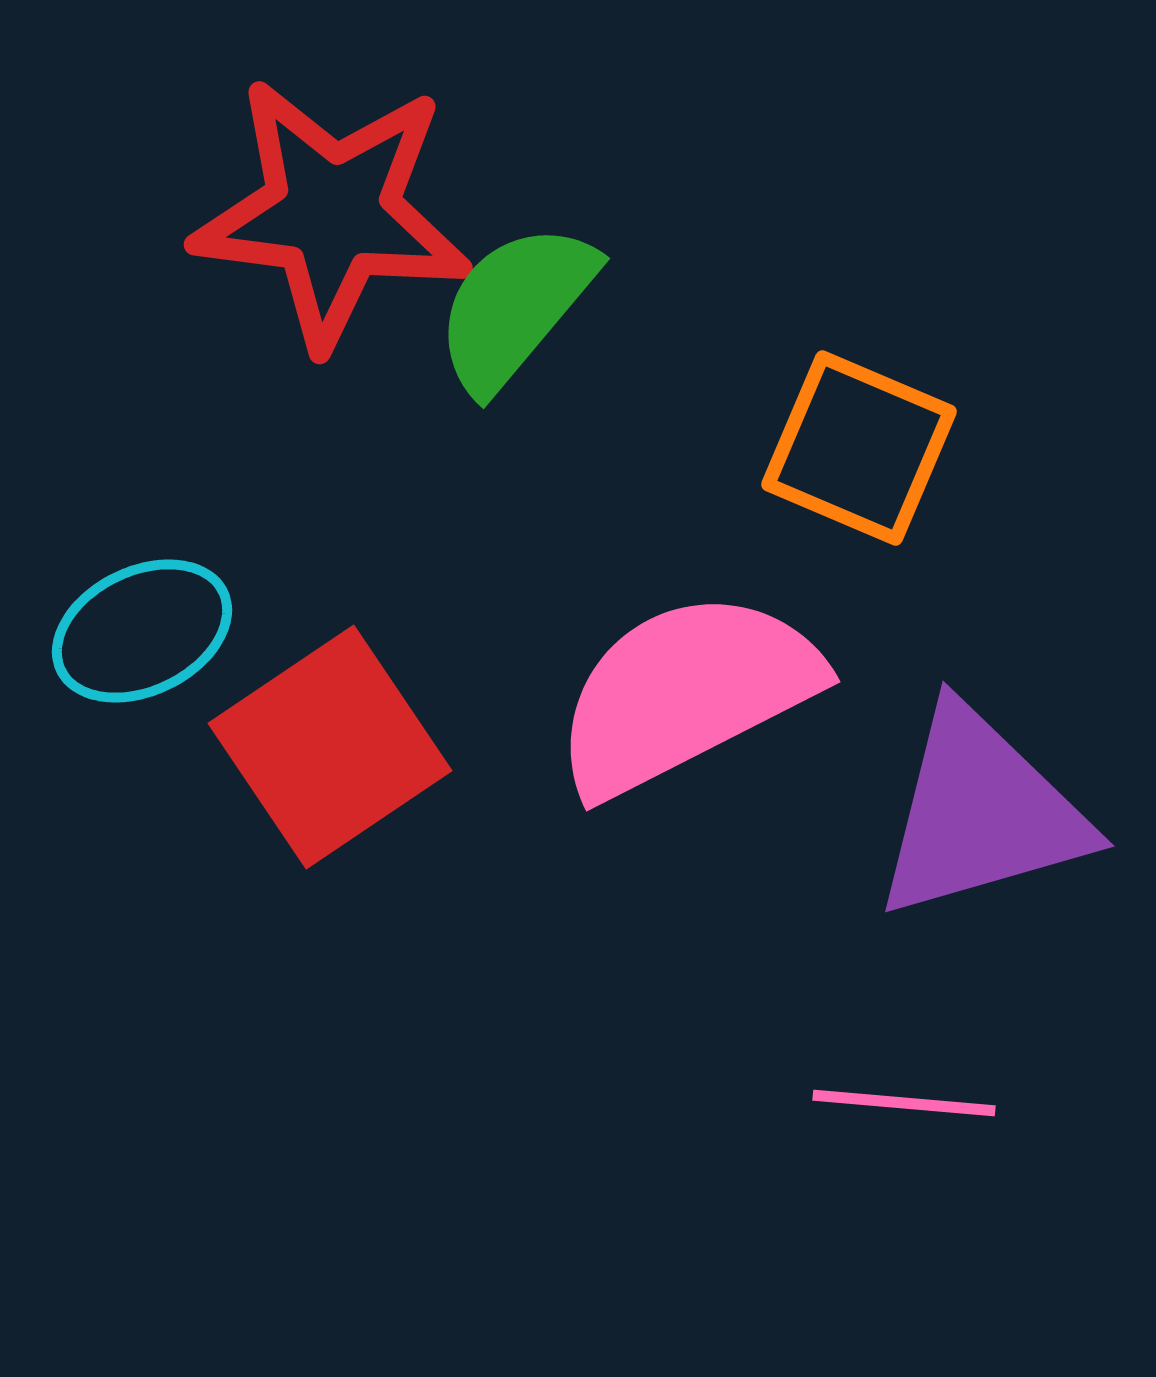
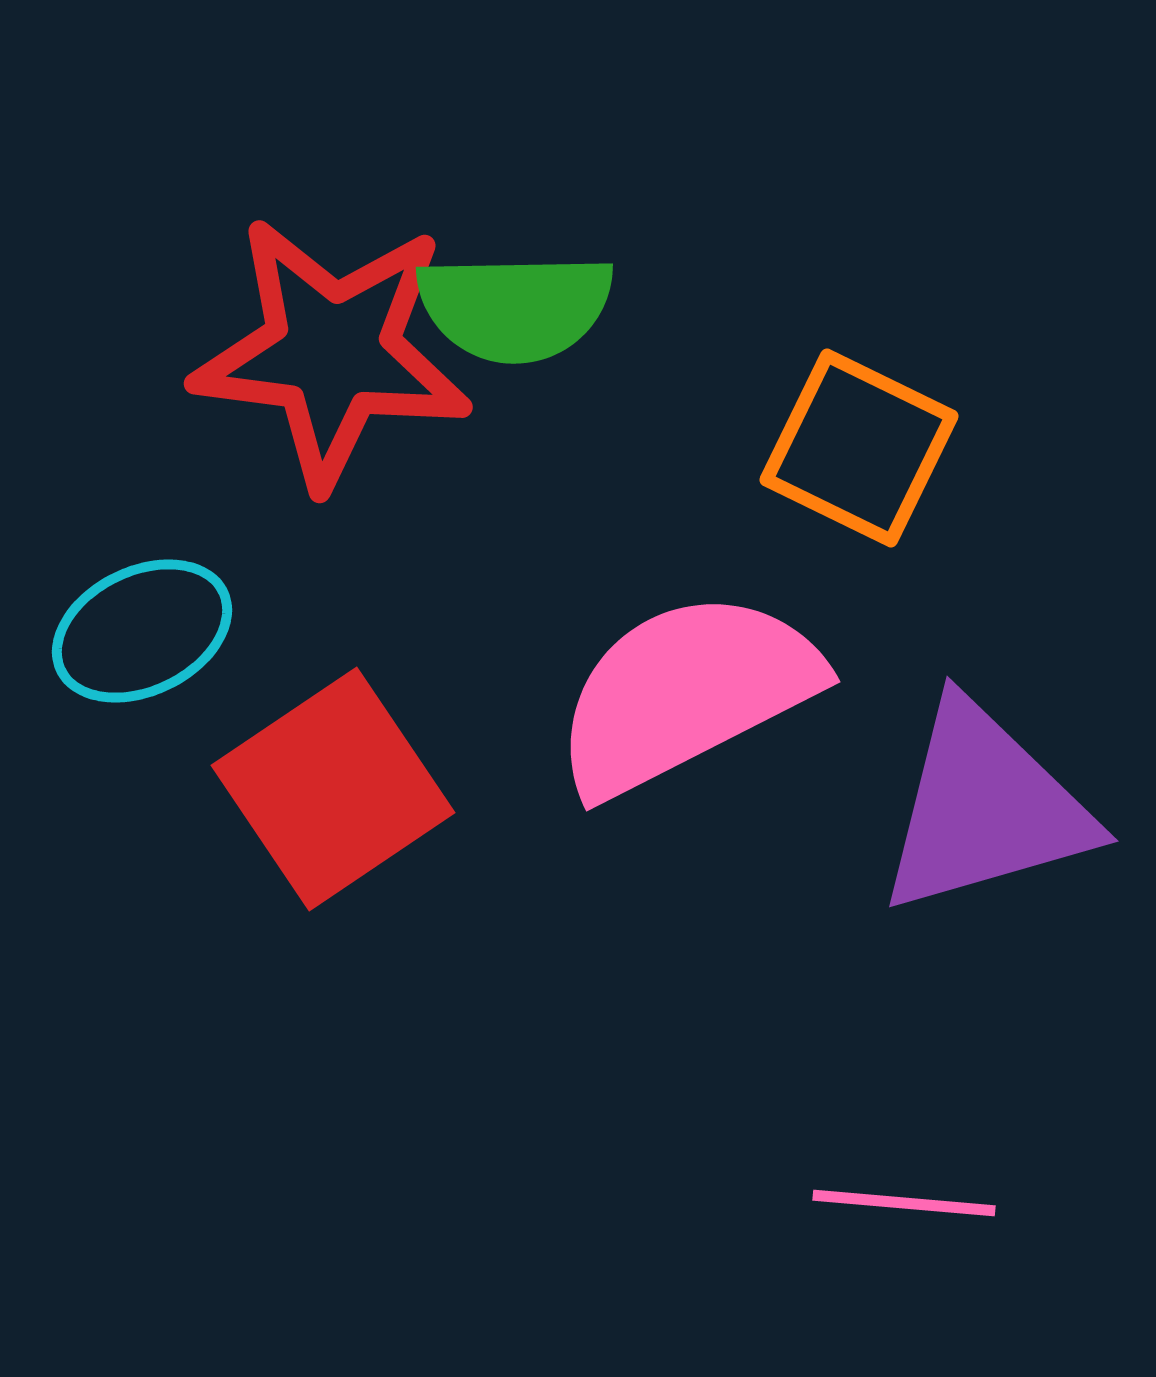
red star: moved 139 px down
green semicircle: rotated 131 degrees counterclockwise
orange square: rotated 3 degrees clockwise
red square: moved 3 px right, 42 px down
purple triangle: moved 4 px right, 5 px up
pink line: moved 100 px down
